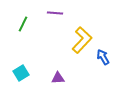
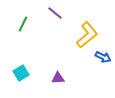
purple line: rotated 35 degrees clockwise
yellow L-shape: moved 5 px right, 5 px up; rotated 8 degrees clockwise
blue arrow: rotated 147 degrees clockwise
